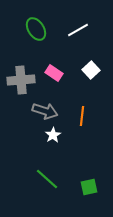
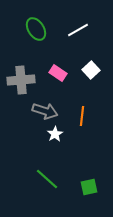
pink rectangle: moved 4 px right
white star: moved 2 px right, 1 px up
